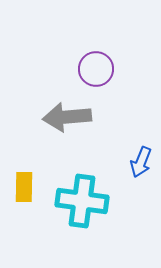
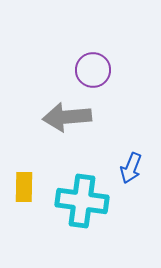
purple circle: moved 3 px left, 1 px down
blue arrow: moved 10 px left, 6 px down
